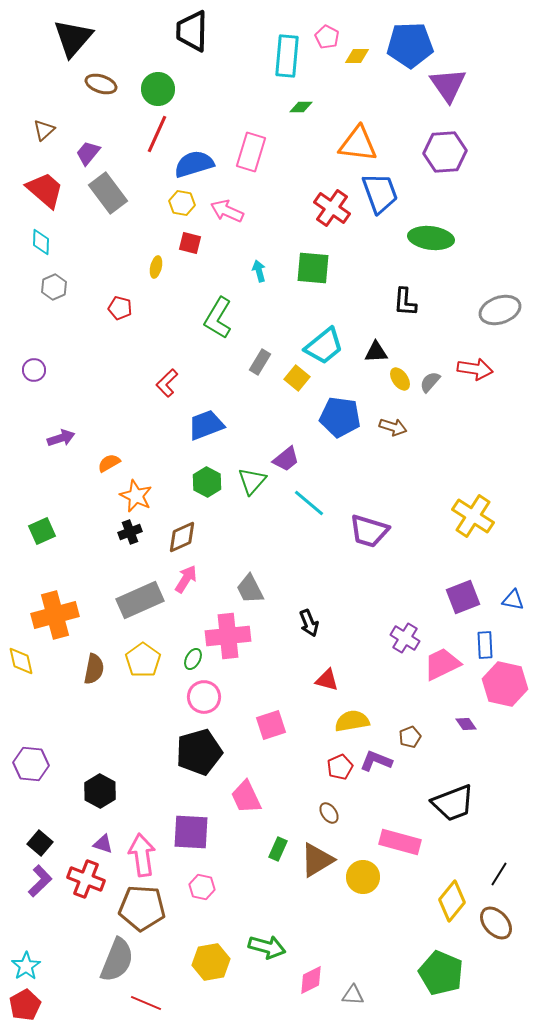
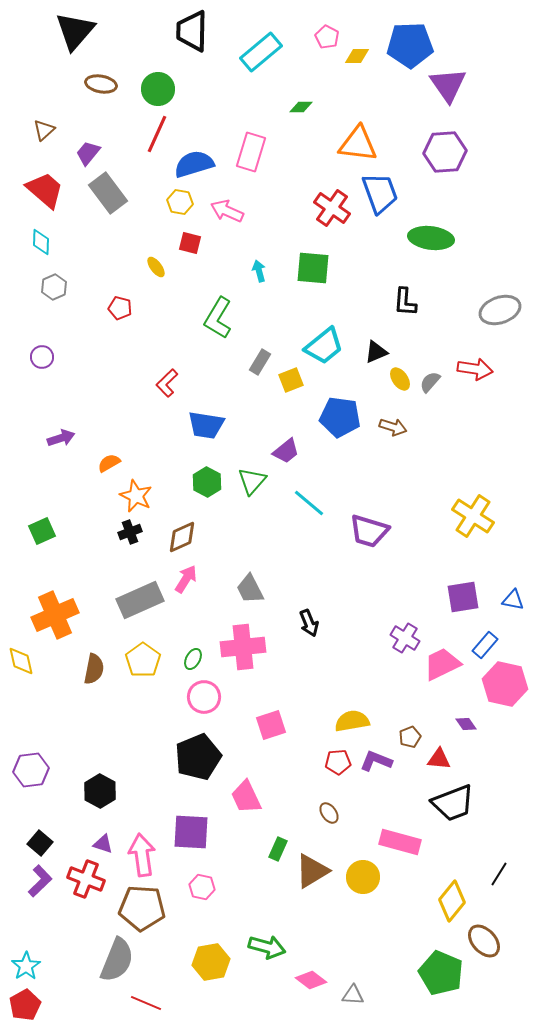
black triangle at (73, 38): moved 2 px right, 7 px up
cyan rectangle at (287, 56): moved 26 px left, 4 px up; rotated 45 degrees clockwise
brown ellipse at (101, 84): rotated 8 degrees counterclockwise
yellow hexagon at (182, 203): moved 2 px left, 1 px up
yellow ellipse at (156, 267): rotated 50 degrees counterclockwise
black triangle at (376, 352): rotated 20 degrees counterclockwise
purple circle at (34, 370): moved 8 px right, 13 px up
yellow square at (297, 378): moved 6 px left, 2 px down; rotated 30 degrees clockwise
blue trapezoid at (206, 425): rotated 150 degrees counterclockwise
purple trapezoid at (286, 459): moved 8 px up
purple square at (463, 597): rotated 12 degrees clockwise
orange cross at (55, 615): rotated 9 degrees counterclockwise
pink cross at (228, 636): moved 15 px right, 11 px down
blue rectangle at (485, 645): rotated 44 degrees clockwise
red triangle at (327, 680): moved 112 px right, 79 px down; rotated 10 degrees counterclockwise
black pentagon at (199, 752): moved 1 px left, 5 px down; rotated 6 degrees counterclockwise
purple hexagon at (31, 764): moved 6 px down; rotated 12 degrees counterclockwise
red pentagon at (340, 767): moved 2 px left, 5 px up; rotated 20 degrees clockwise
brown triangle at (317, 860): moved 5 px left, 11 px down
brown ellipse at (496, 923): moved 12 px left, 18 px down
pink diamond at (311, 980): rotated 64 degrees clockwise
